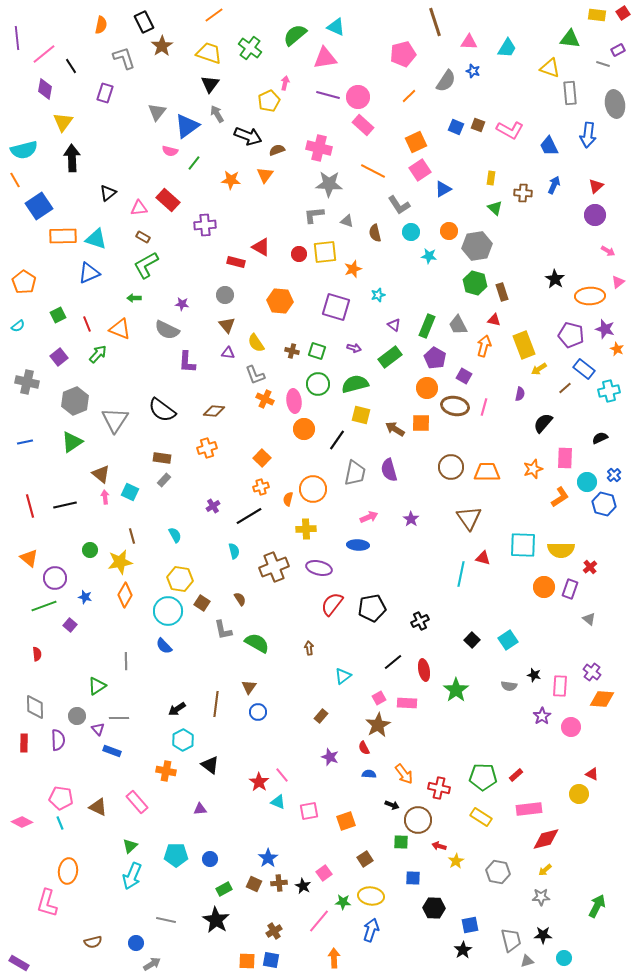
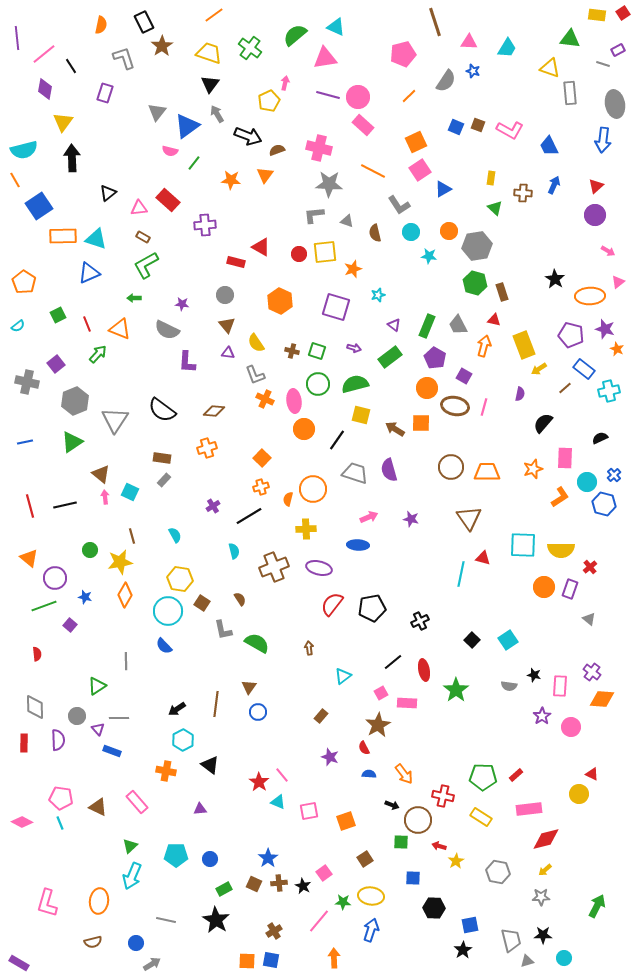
blue arrow at (588, 135): moved 15 px right, 5 px down
orange hexagon at (280, 301): rotated 20 degrees clockwise
purple square at (59, 357): moved 3 px left, 7 px down
gray trapezoid at (355, 473): rotated 84 degrees counterclockwise
purple star at (411, 519): rotated 21 degrees counterclockwise
pink square at (379, 698): moved 2 px right, 5 px up
red cross at (439, 788): moved 4 px right, 8 px down
orange ellipse at (68, 871): moved 31 px right, 30 px down
